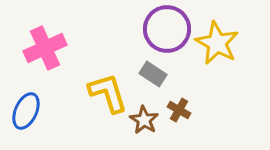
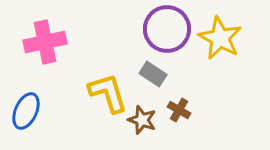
yellow star: moved 3 px right, 5 px up
pink cross: moved 6 px up; rotated 12 degrees clockwise
brown star: moved 2 px left; rotated 12 degrees counterclockwise
